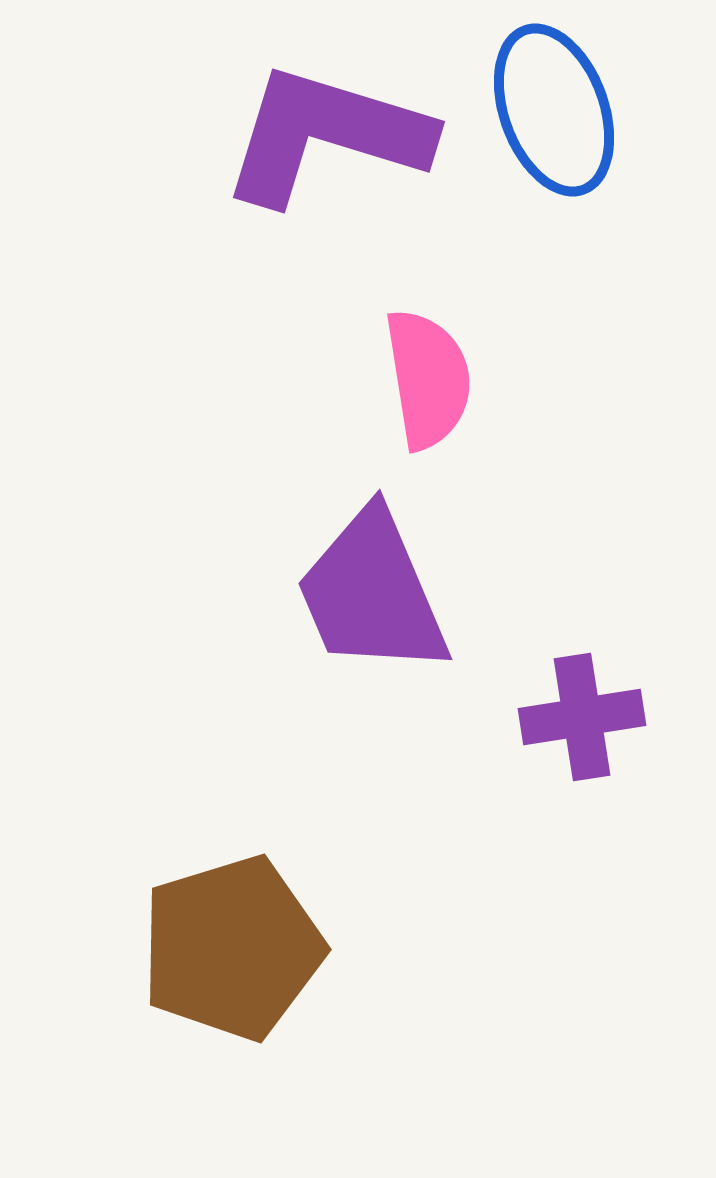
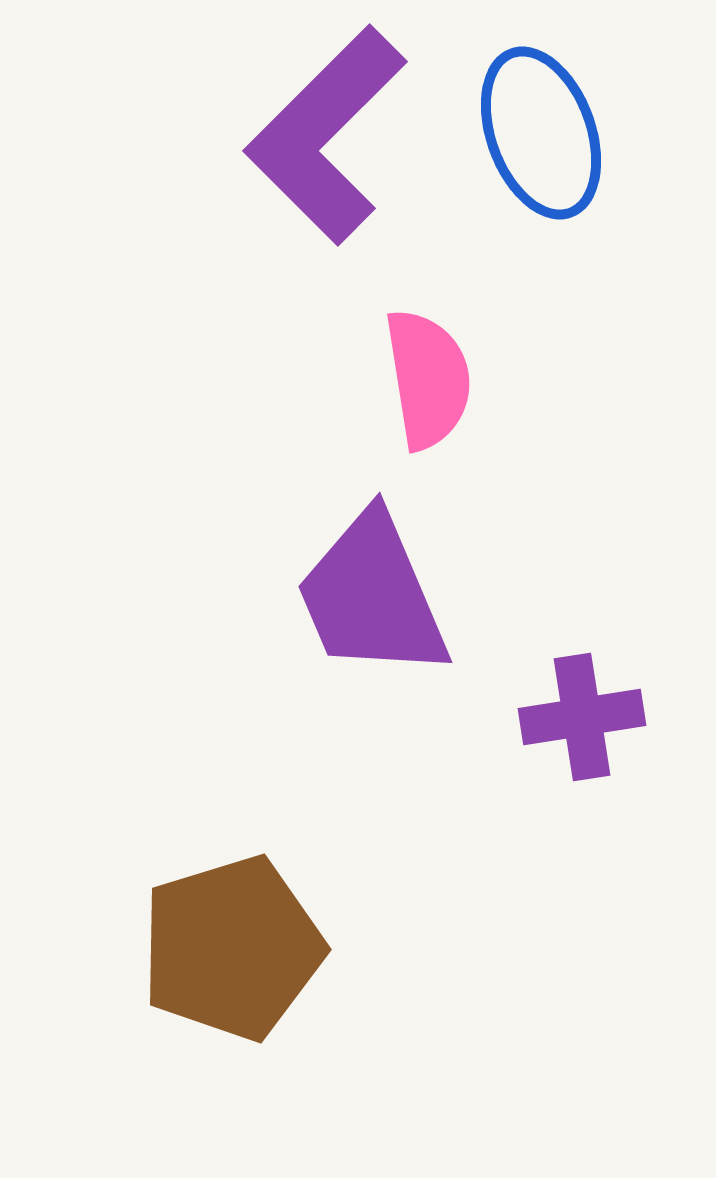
blue ellipse: moved 13 px left, 23 px down
purple L-shape: rotated 62 degrees counterclockwise
purple trapezoid: moved 3 px down
